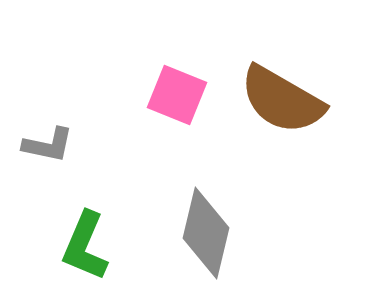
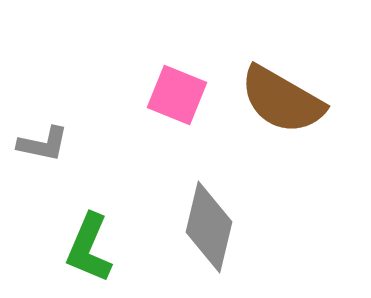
gray L-shape: moved 5 px left, 1 px up
gray diamond: moved 3 px right, 6 px up
green L-shape: moved 4 px right, 2 px down
